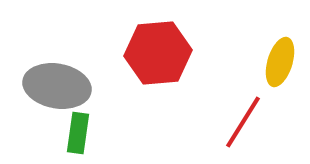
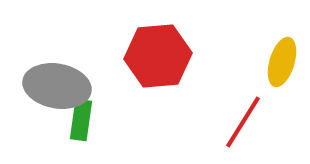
red hexagon: moved 3 px down
yellow ellipse: moved 2 px right
green rectangle: moved 3 px right, 13 px up
